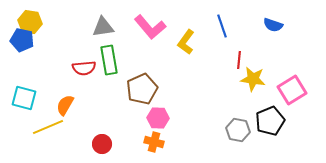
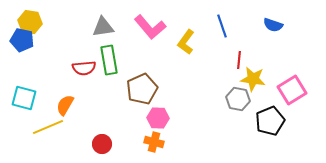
gray hexagon: moved 31 px up
